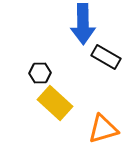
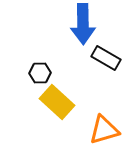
black rectangle: moved 1 px down
yellow rectangle: moved 2 px right, 1 px up
orange triangle: moved 1 px right, 1 px down
